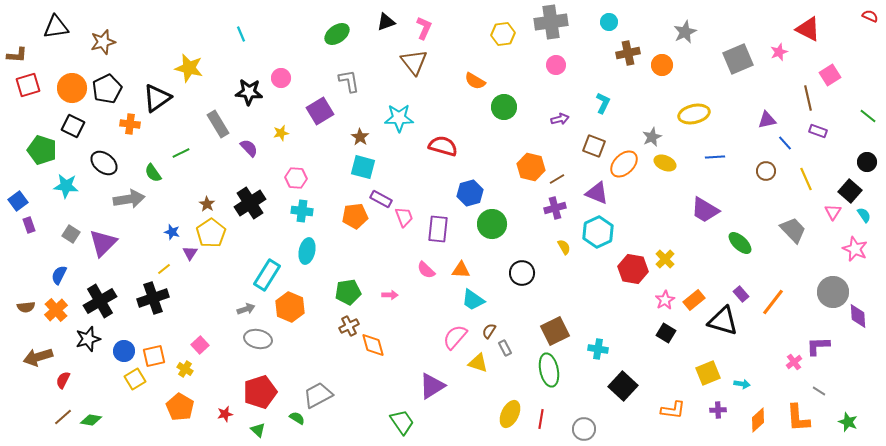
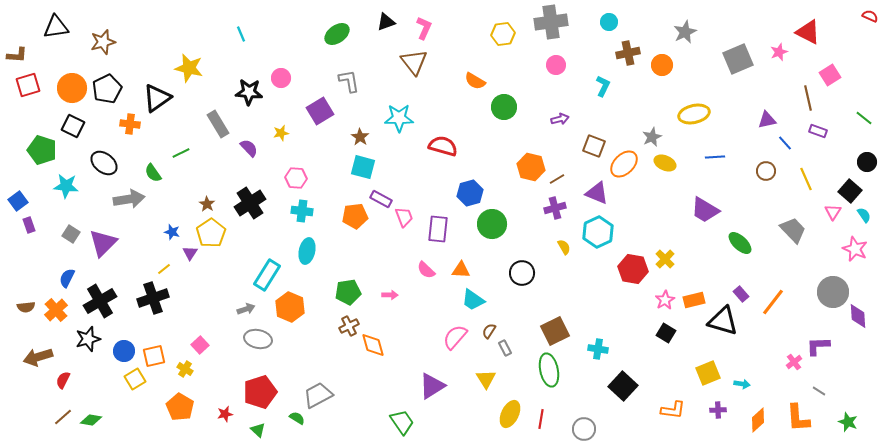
red triangle at (808, 29): moved 3 px down
cyan L-shape at (603, 103): moved 17 px up
green line at (868, 116): moved 4 px left, 2 px down
blue semicircle at (59, 275): moved 8 px right, 3 px down
orange rectangle at (694, 300): rotated 25 degrees clockwise
yellow triangle at (478, 363): moved 8 px right, 16 px down; rotated 40 degrees clockwise
